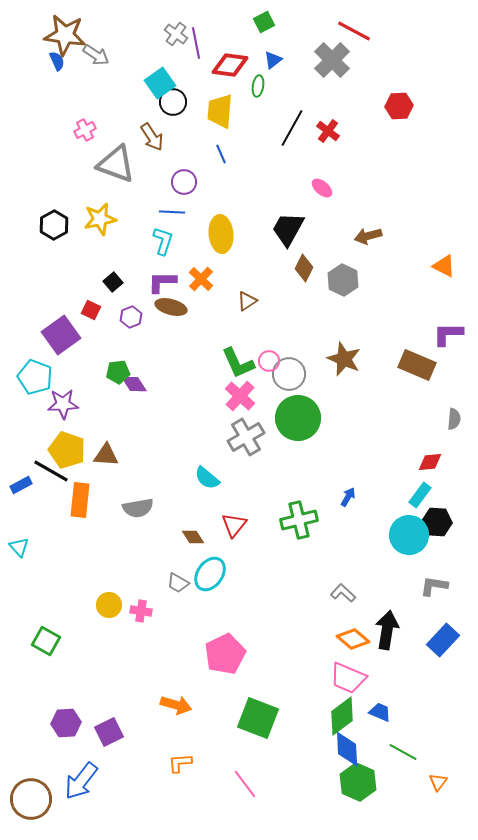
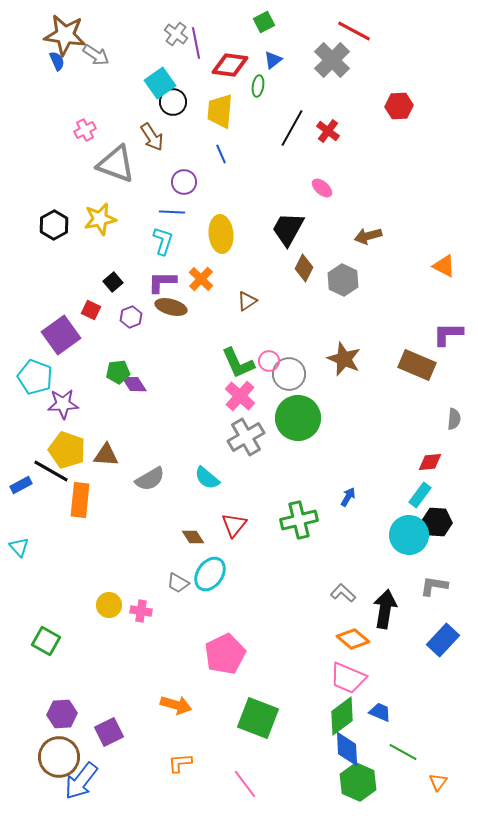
gray semicircle at (138, 508): moved 12 px right, 29 px up; rotated 20 degrees counterclockwise
black arrow at (387, 630): moved 2 px left, 21 px up
purple hexagon at (66, 723): moved 4 px left, 9 px up
brown circle at (31, 799): moved 28 px right, 42 px up
